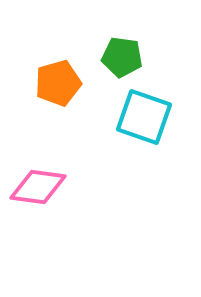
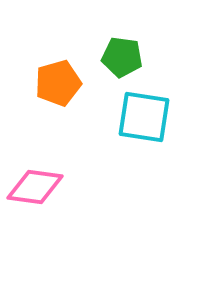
cyan square: rotated 10 degrees counterclockwise
pink diamond: moved 3 px left
